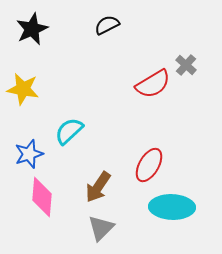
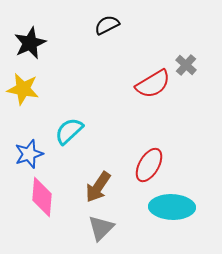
black star: moved 2 px left, 14 px down
